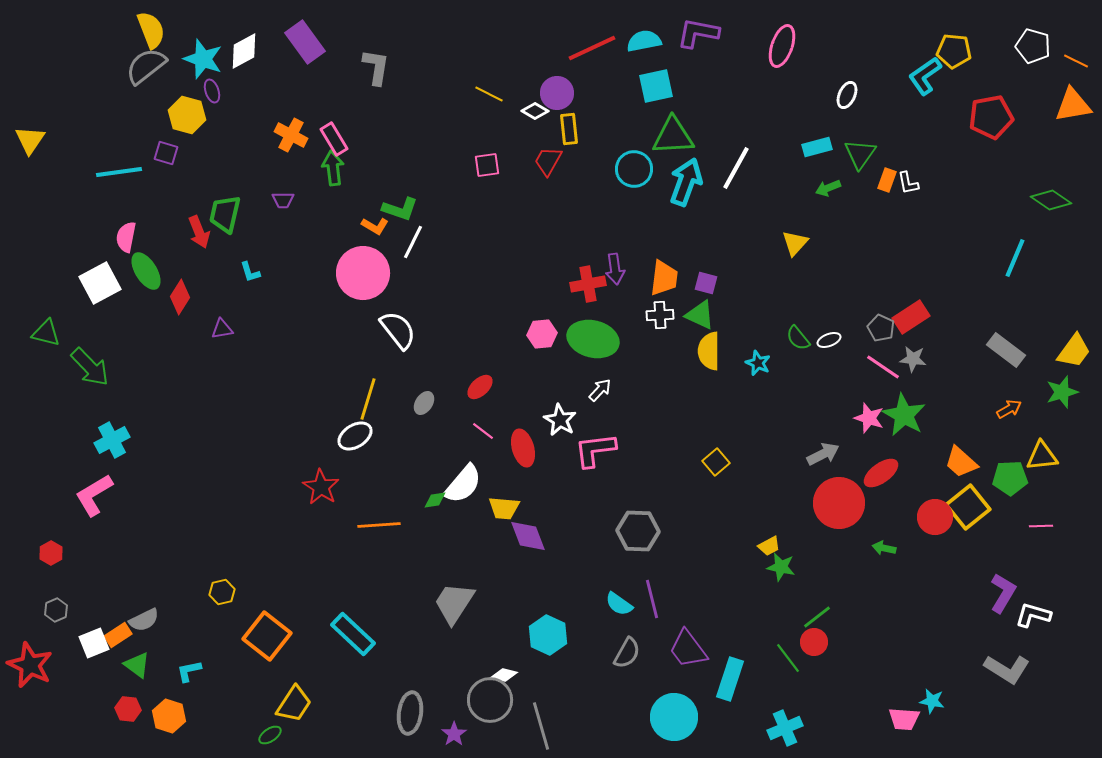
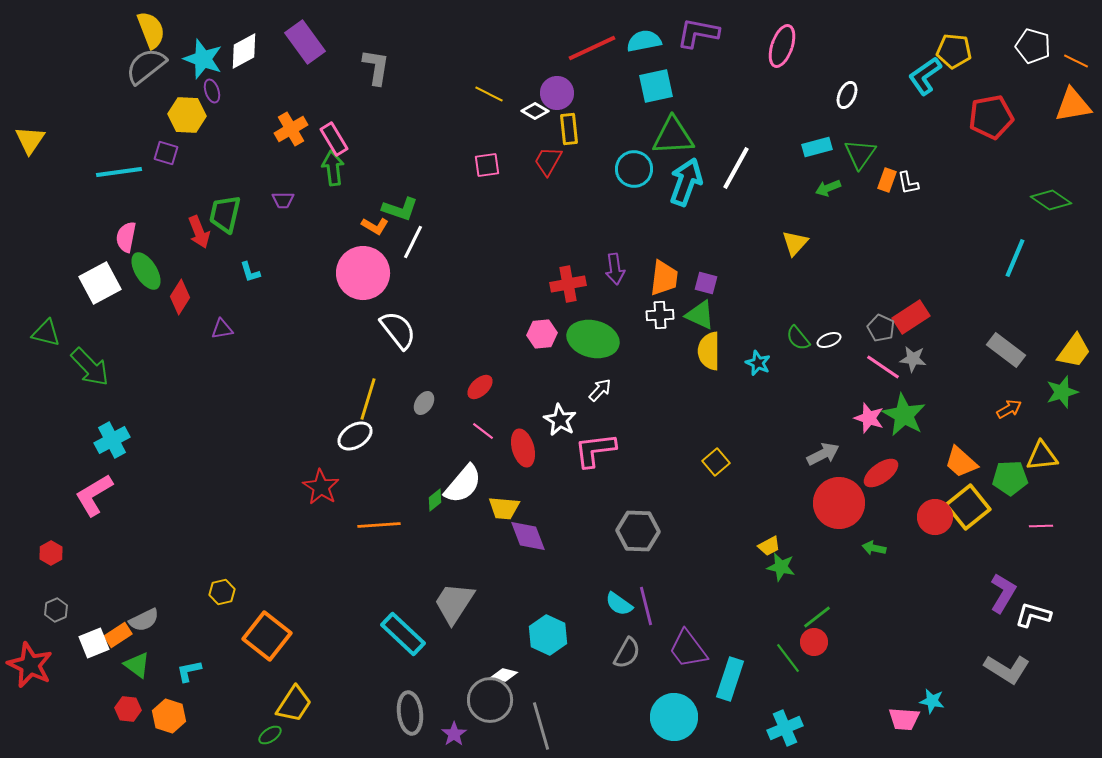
yellow hexagon at (187, 115): rotated 12 degrees counterclockwise
orange cross at (291, 135): moved 6 px up; rotated 32 degrees clockwise
red cross at (588, 284): moved 20 px left
green diamond at (435, 500): rotated 30 degrees counterclockwise
green arrow at (884, 548): moved 10 px left
purple line at (652, 599): moved 6 px left, 7 px down
cyan rectangle at (353, 634): moved 50 px right
gray ellipse at (410, 713): rotated 15 degrees counterclockwise
